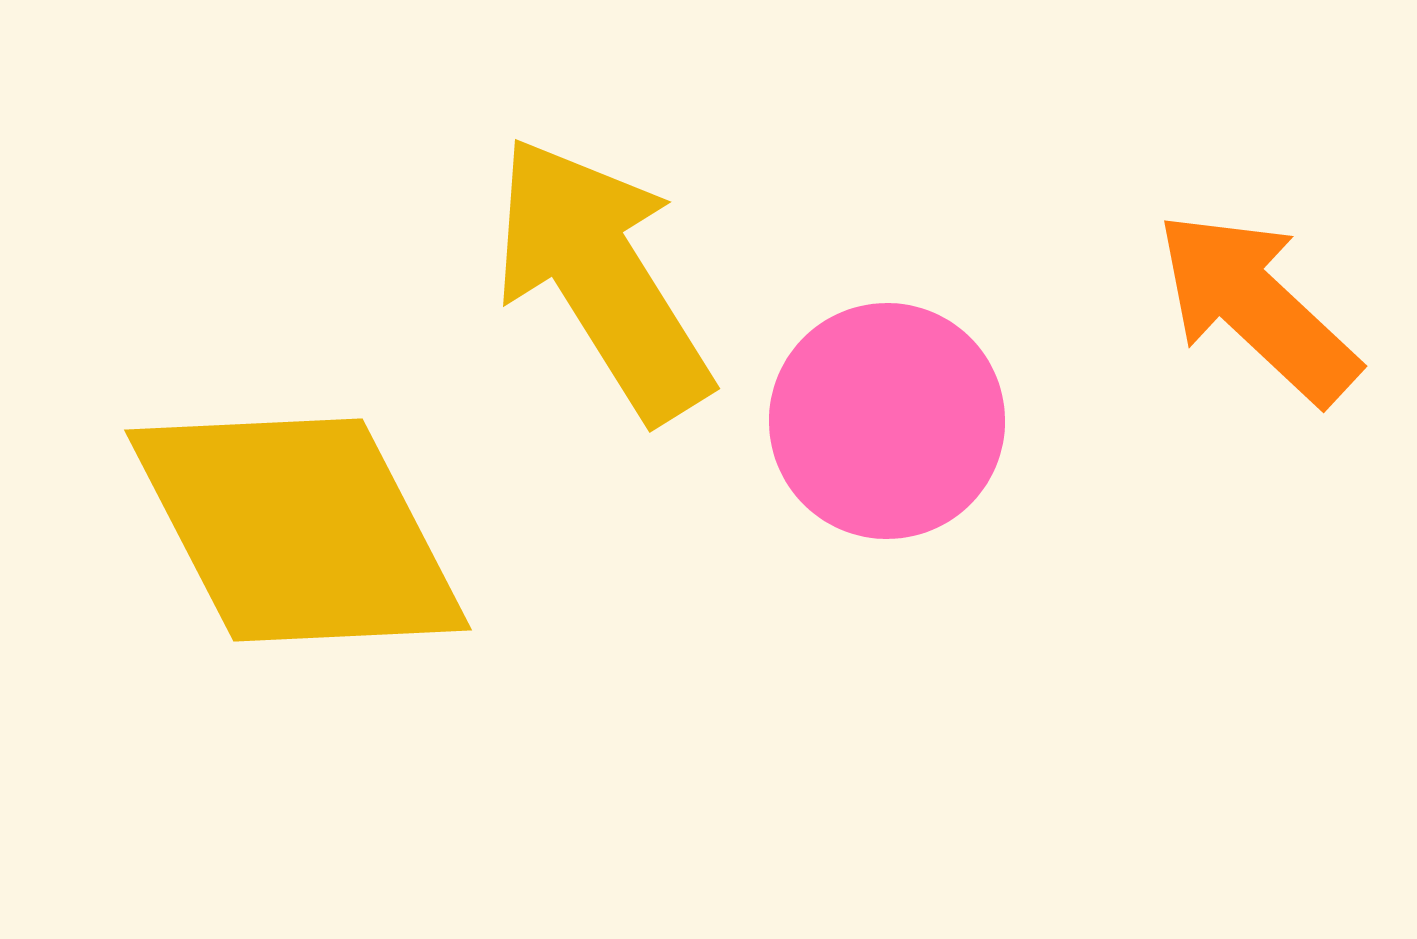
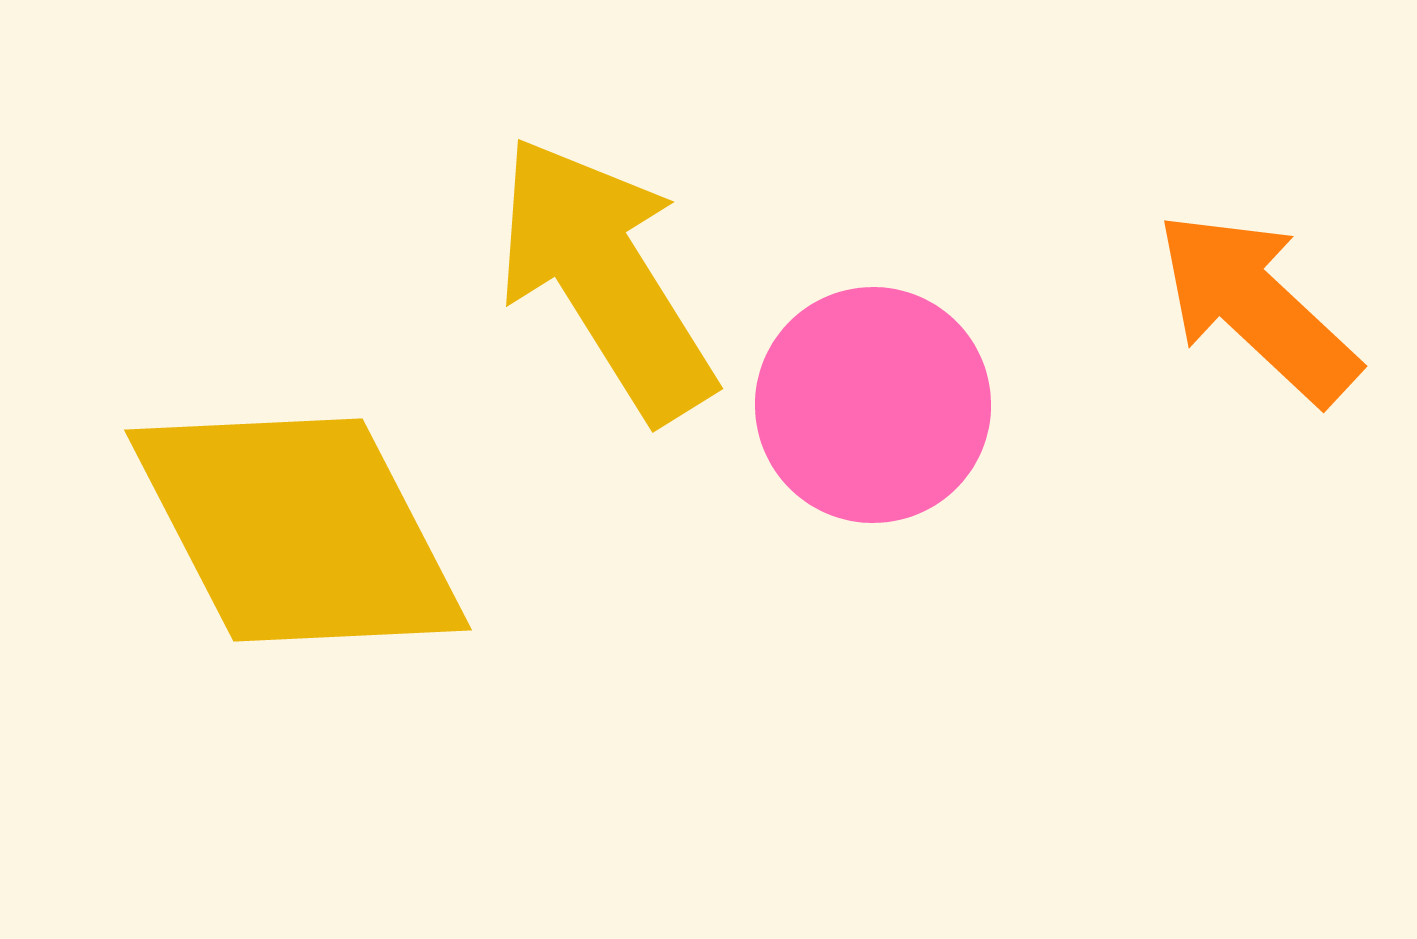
yellow arrow: moved 3 px right
pink circle: moved 14 px left, 16 px up
